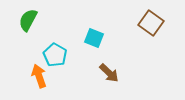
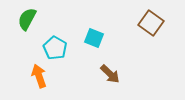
green semicircle: moved 1 px left, 1 px up
cyan pentagon: moved 7 px up
brown arrow: moved 1 px right, 1 px down
